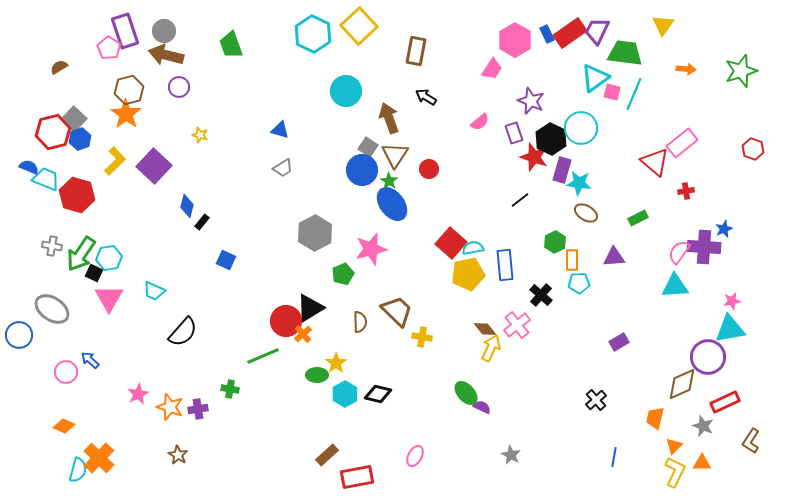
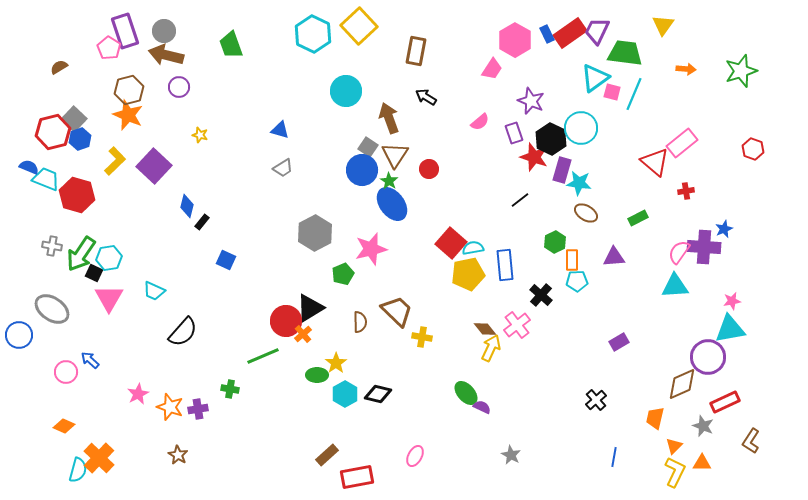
orange star at (126, 114): moved 2 px right, 1 px down; rotated 12 degrees counterclockwise
cyan pentagon at (579, 283): moved 2 px left, 2 px up
